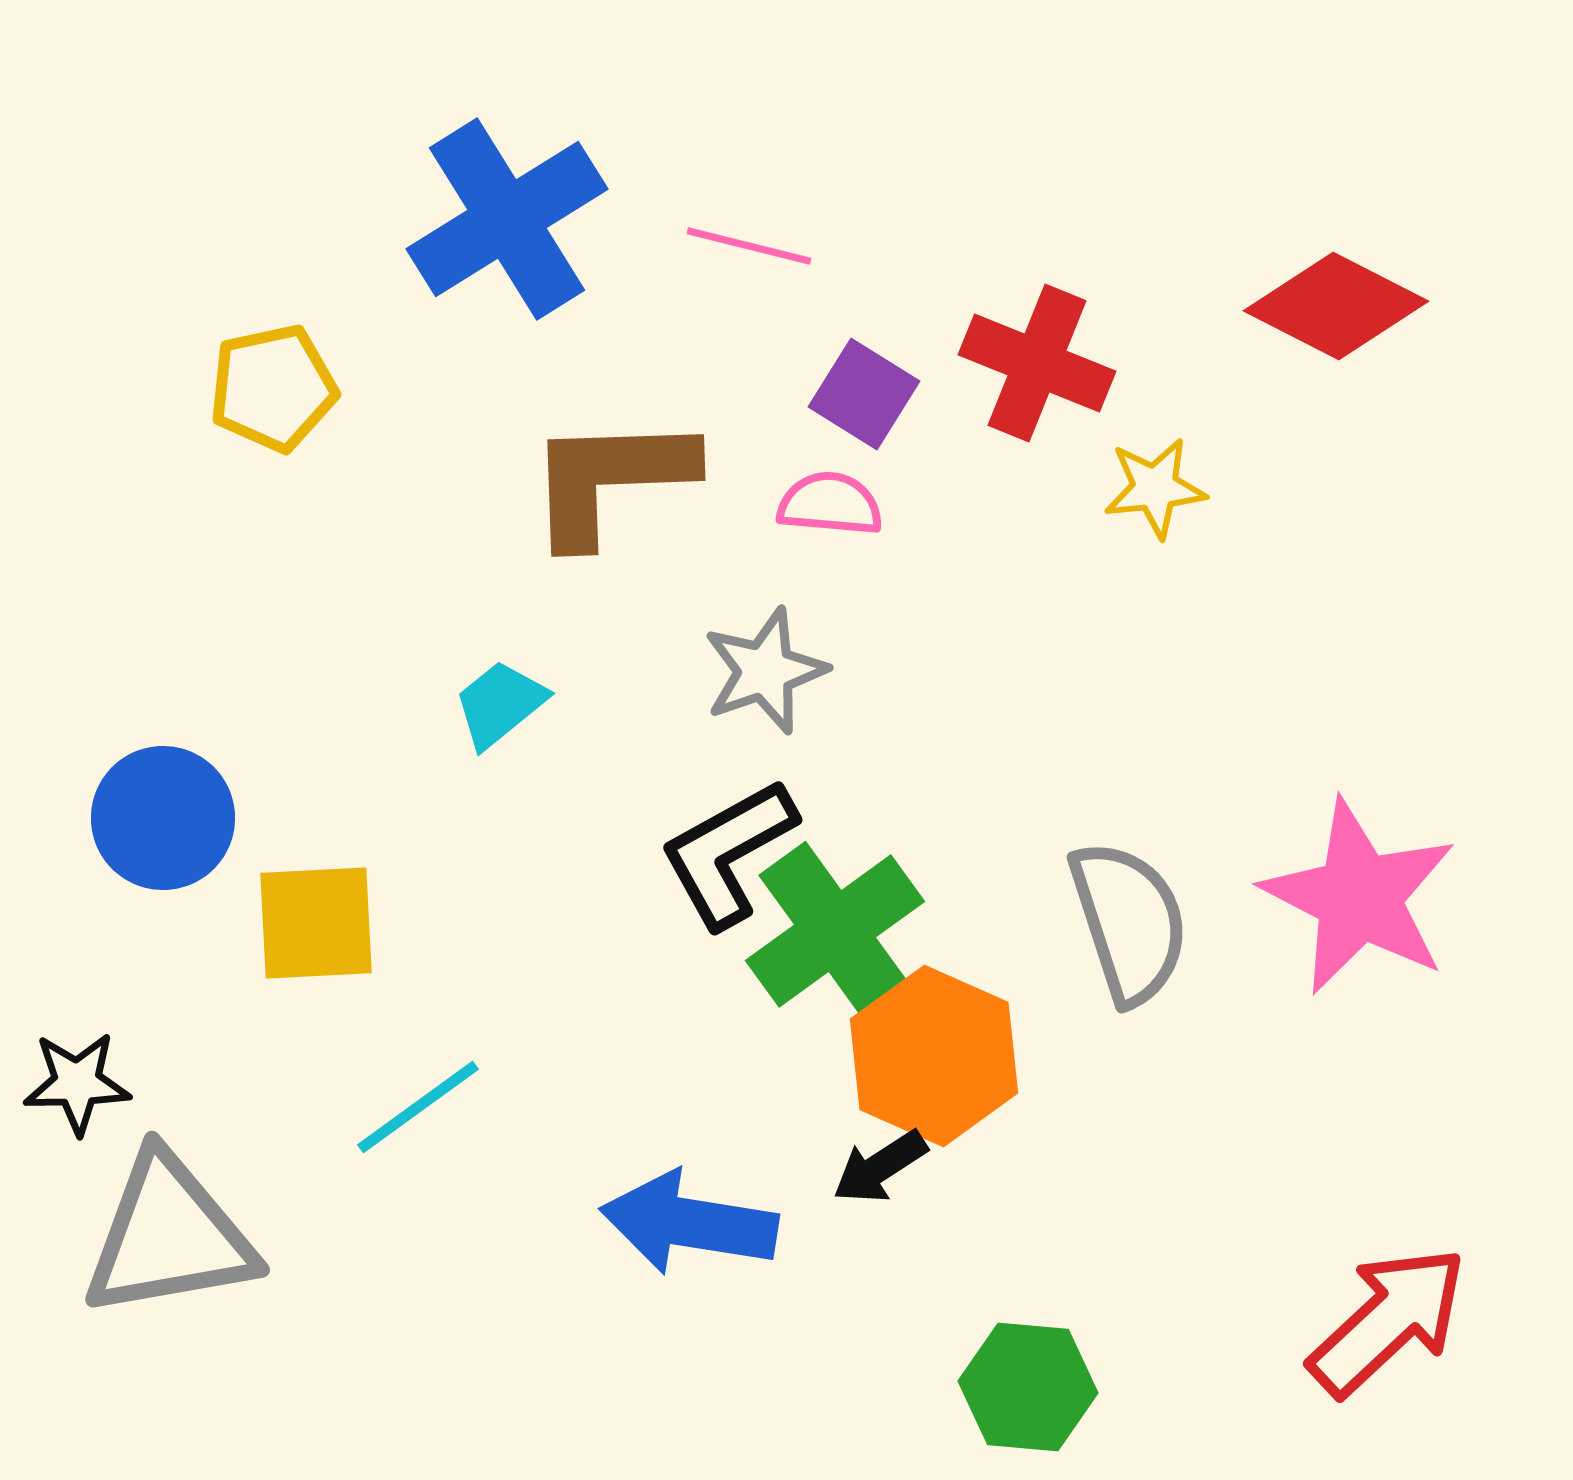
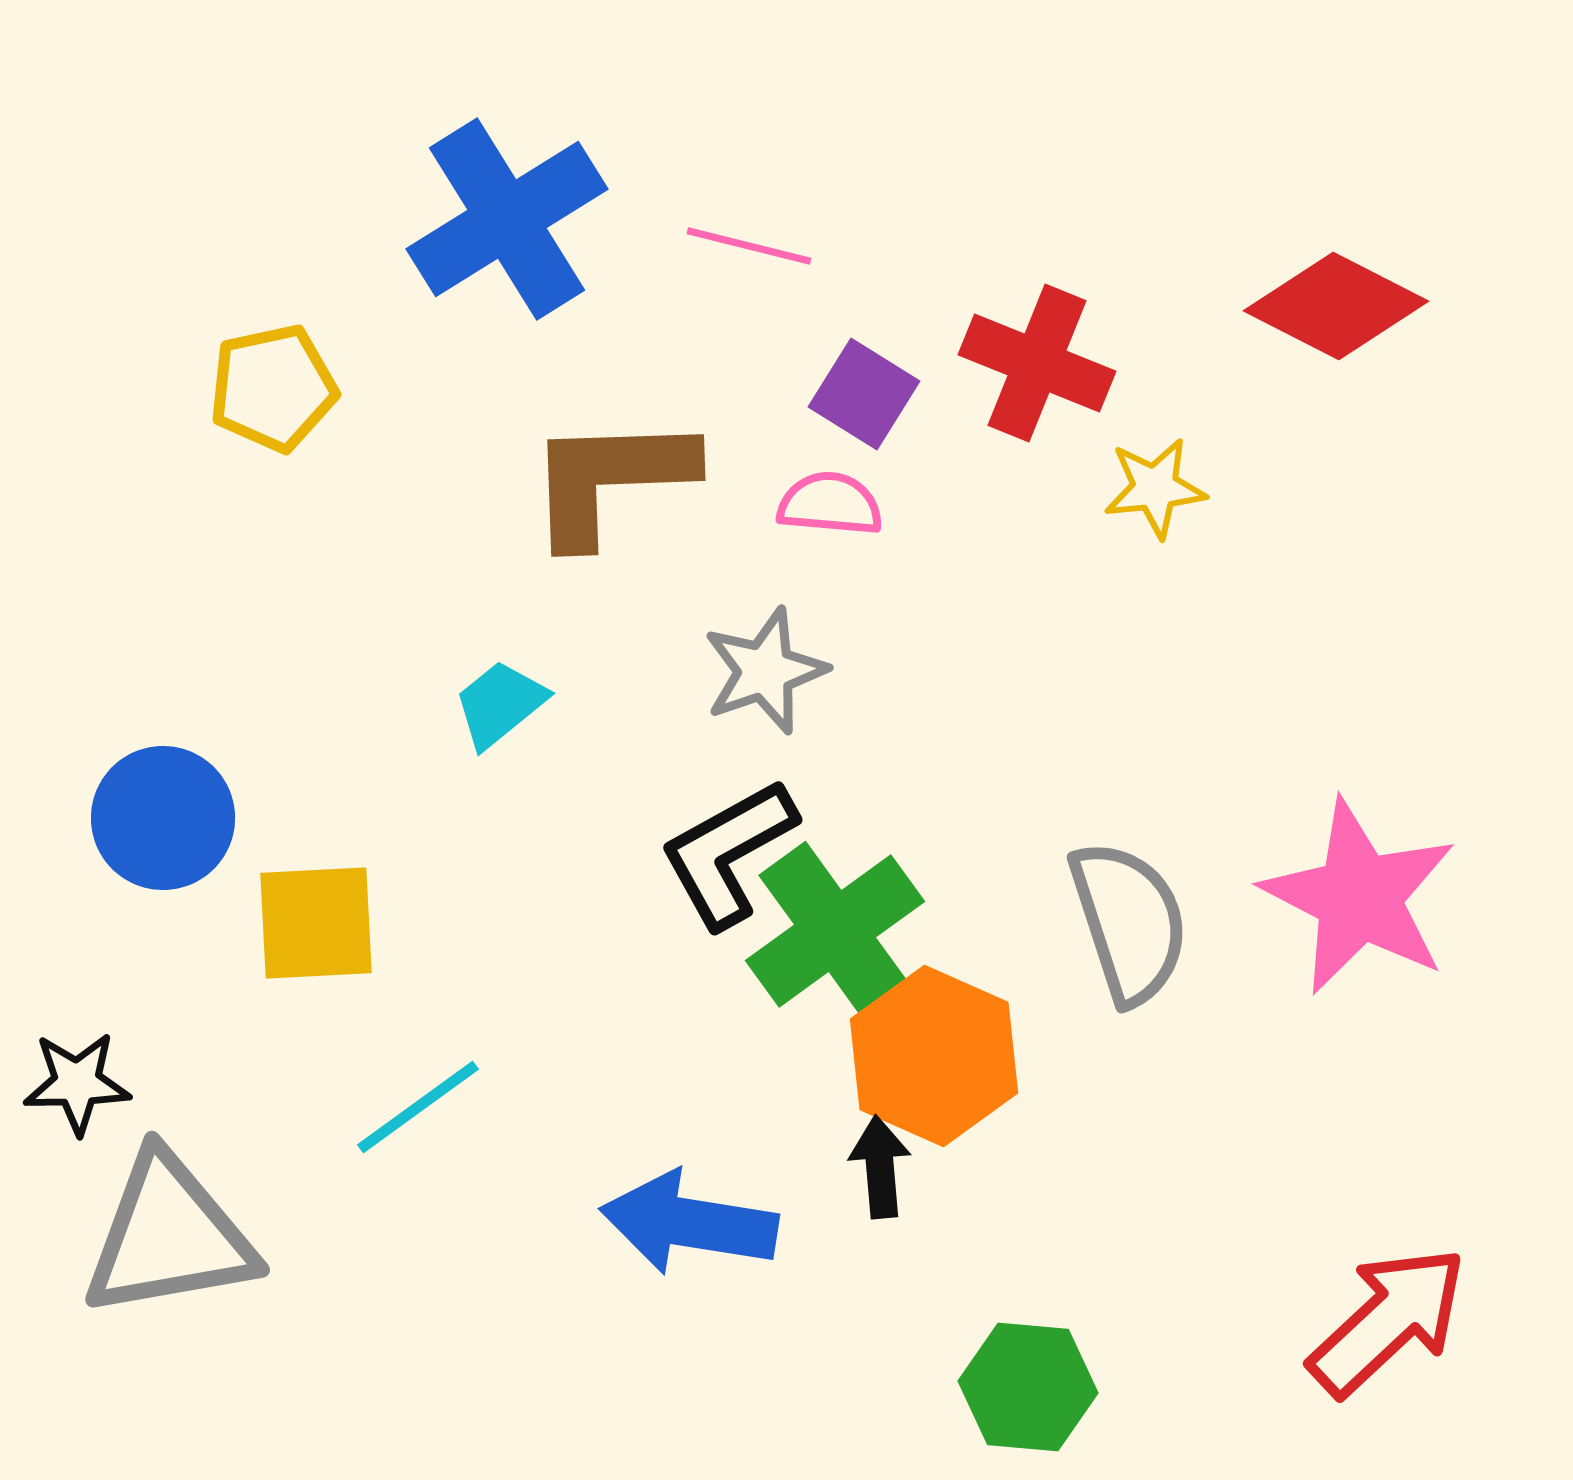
black arrow: rotated 118 degrees clockwise
